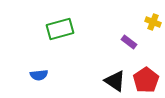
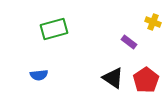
green rectangle: moved 6 px left
black triangle: moved 2 px left, 3 px up
